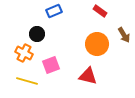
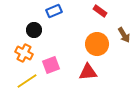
black circle: moved 3 px left, 4 px up
red triangle: moved 4 px up; rotated 18 degrees counterclockwise
yellow line: rotated 50 degrees counterclockwise
